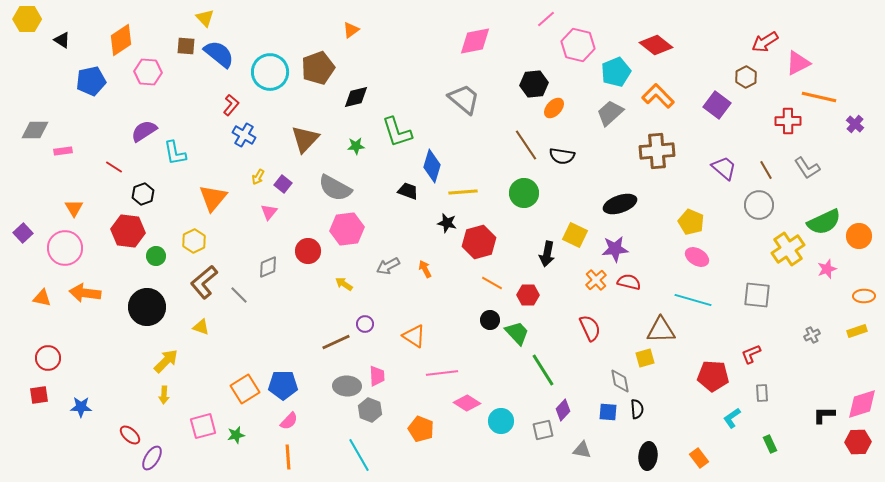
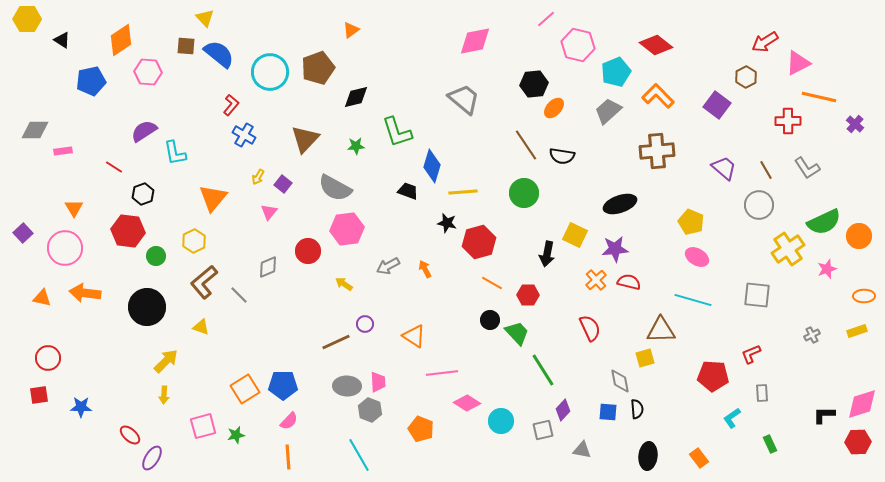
gray trapezoid at (610, 113): moved 2 px left, 2 px up
pink trapezoid at (377, 376): moved 1 px right, 6 px down
